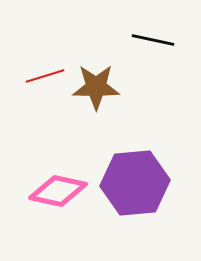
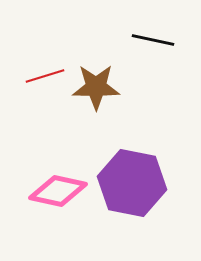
purple hexagon: moved 3 px left; rotated 16 degrees clockwise
